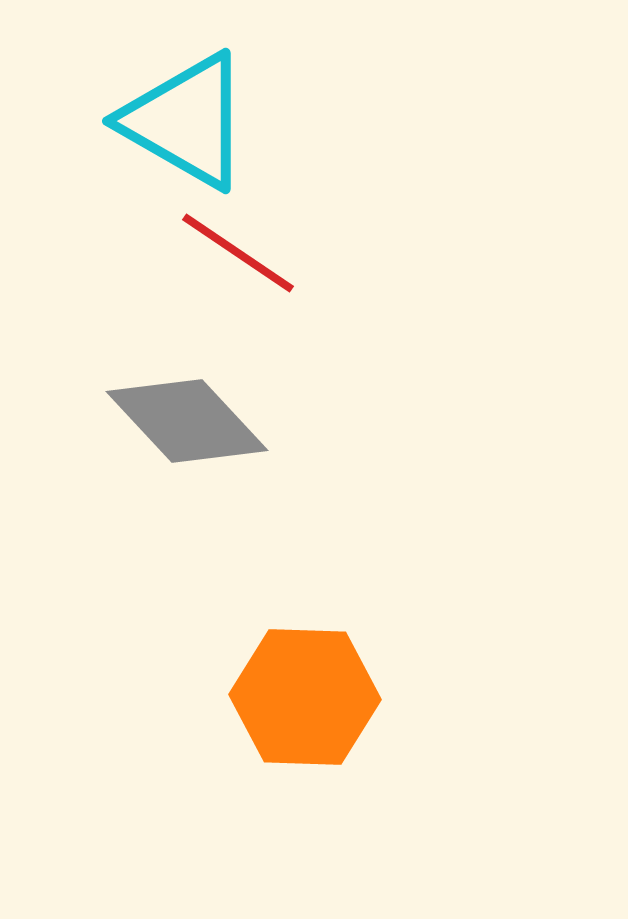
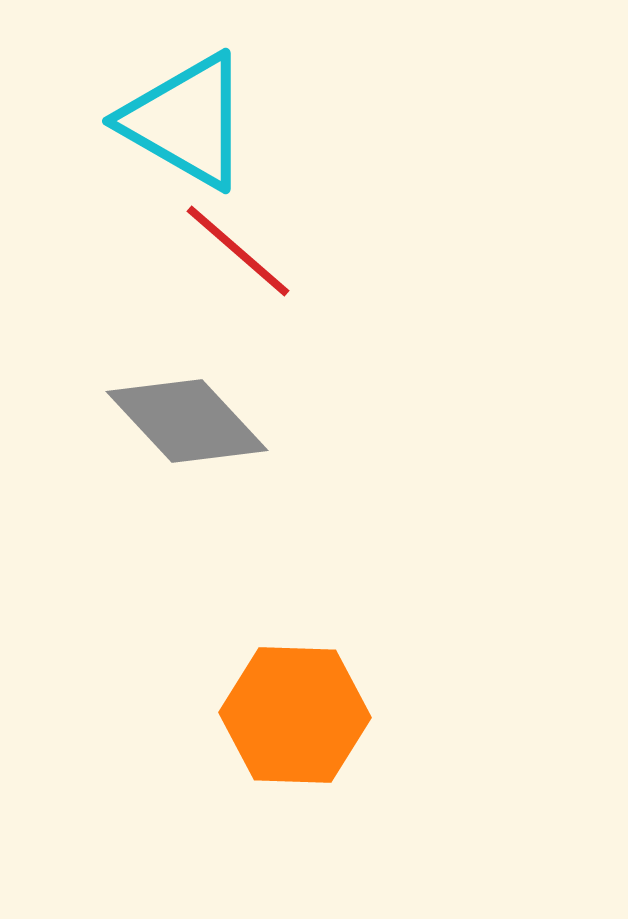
red line: moved 2 px up; rotated 7 degrees clockwise
orange hexagon: moved 10 px left, 18 px down
